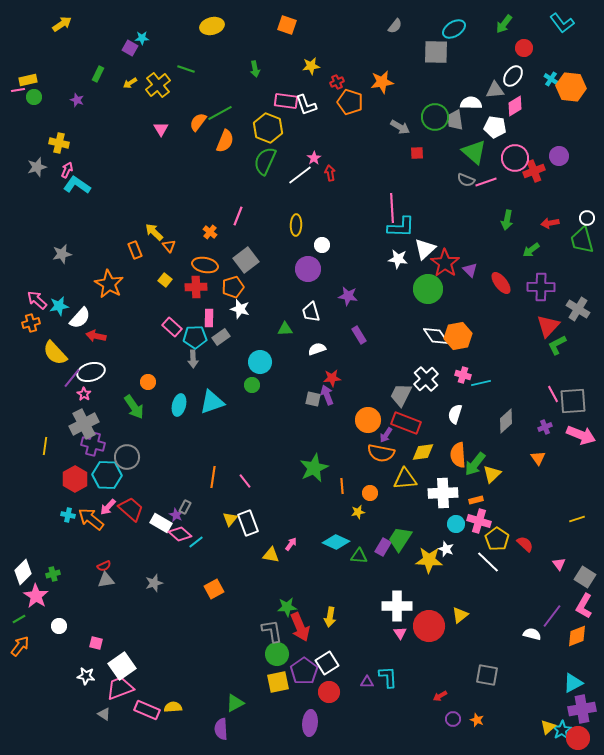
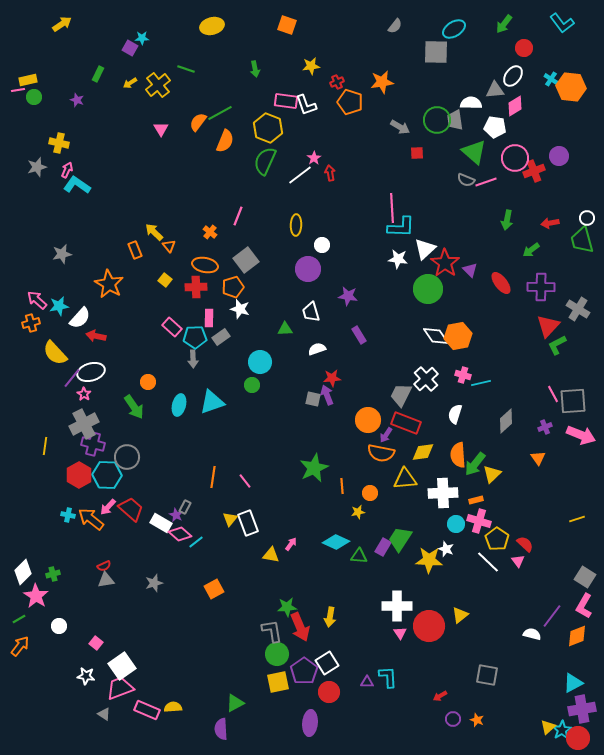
green circle at (435, 117): moved 2 px right, 3 px down
red hexagon at (75, 479): moved 4 px right, 4 px up
pink triangle at (559, 564): moved 41 px left, 3 px up
pink square at (96, 643): rotated 24 degrees clockwise
